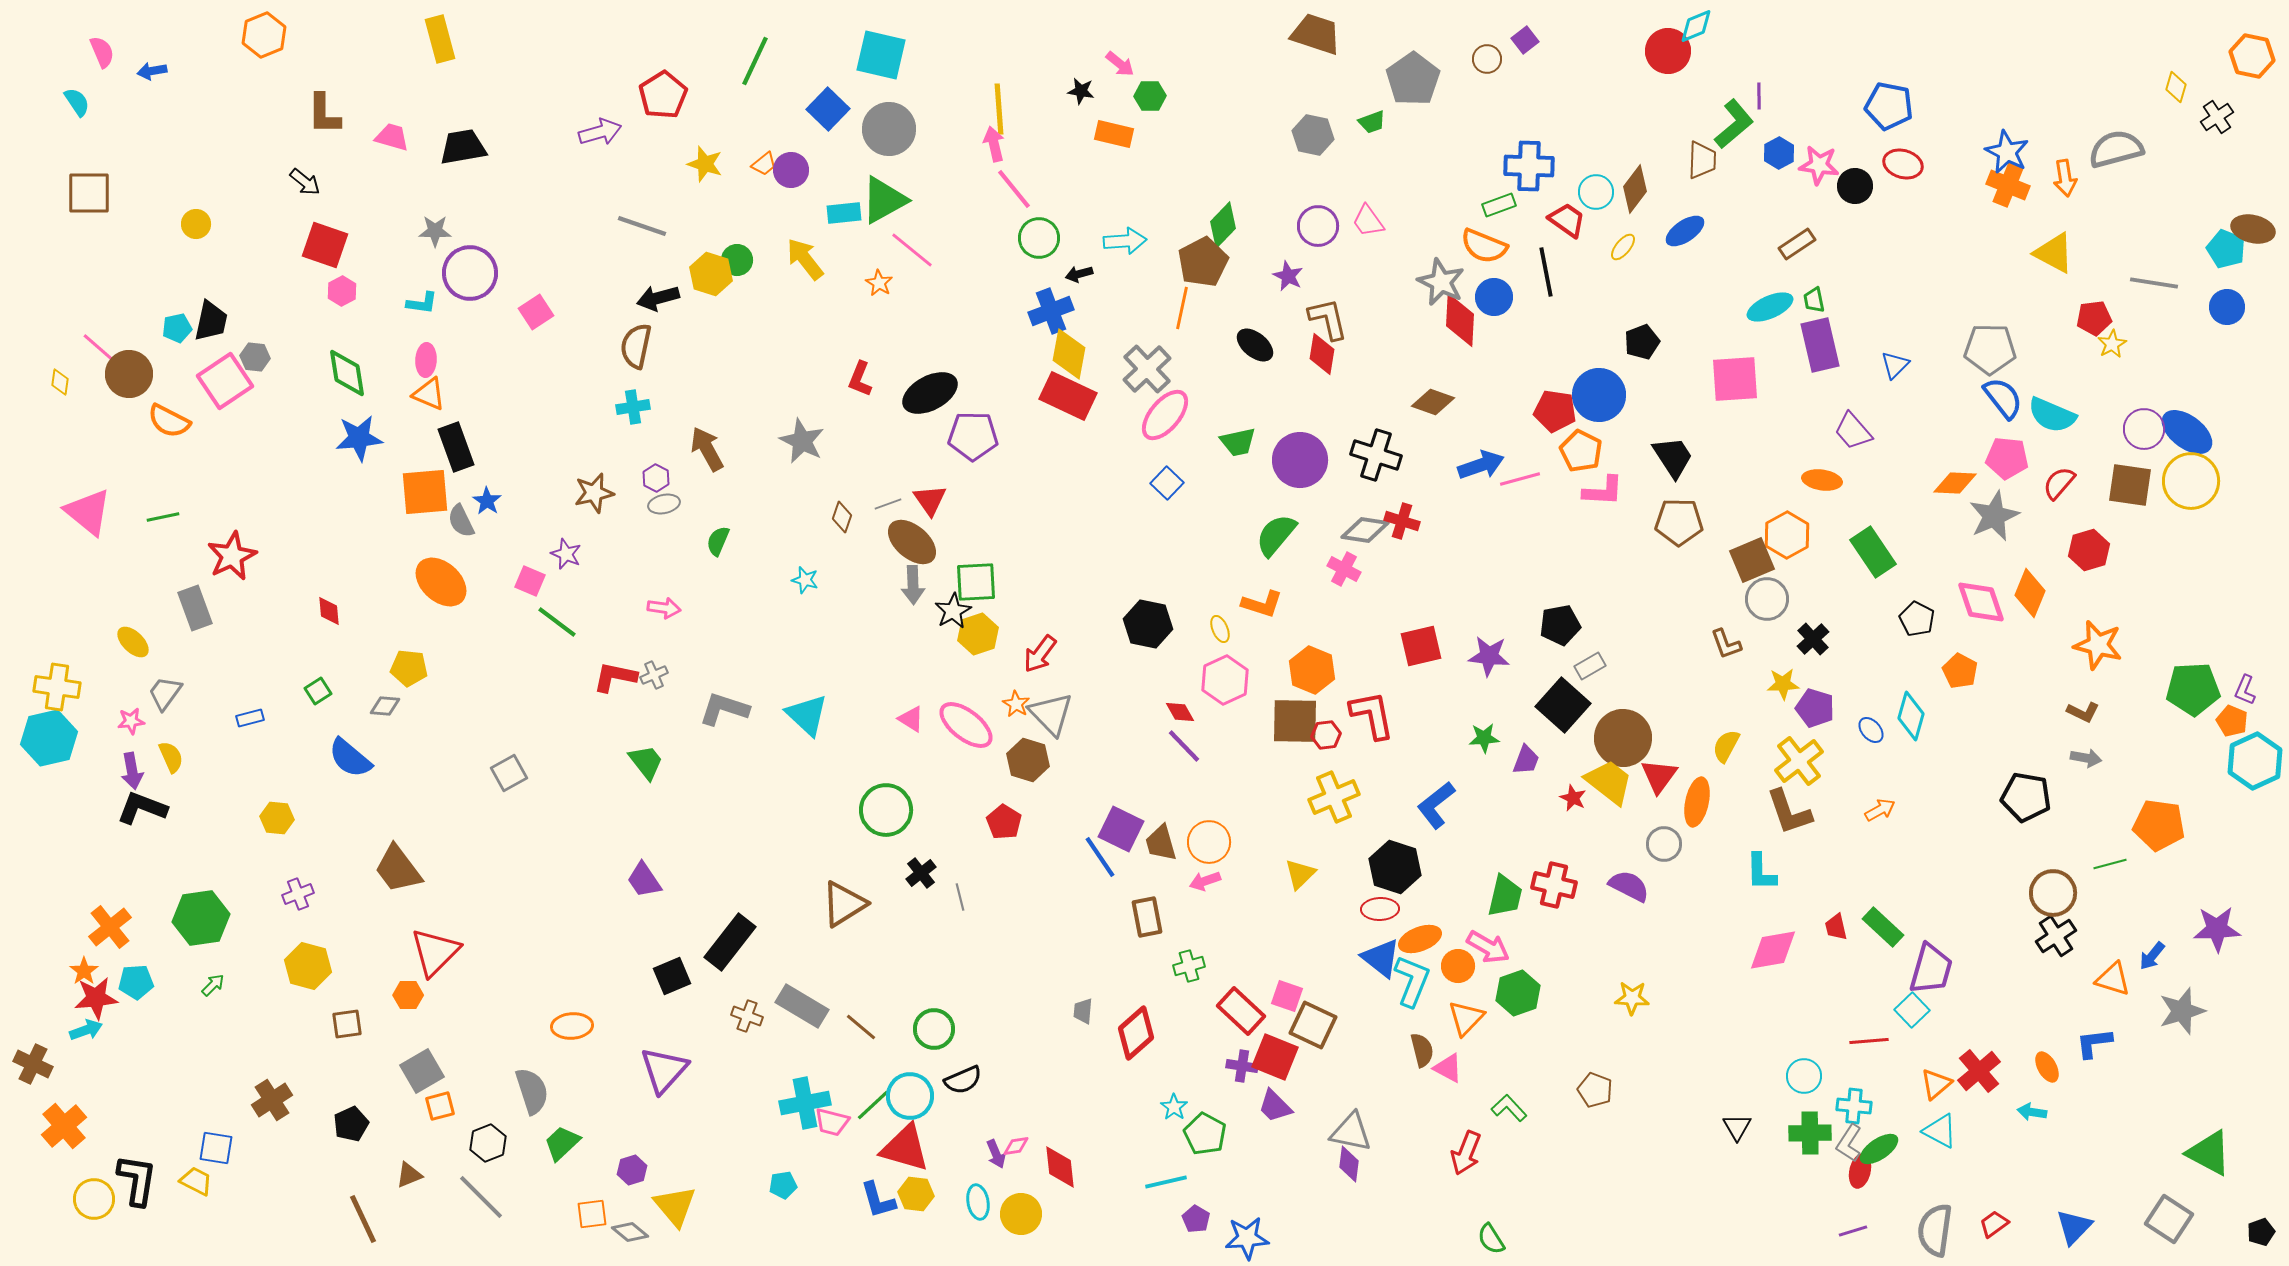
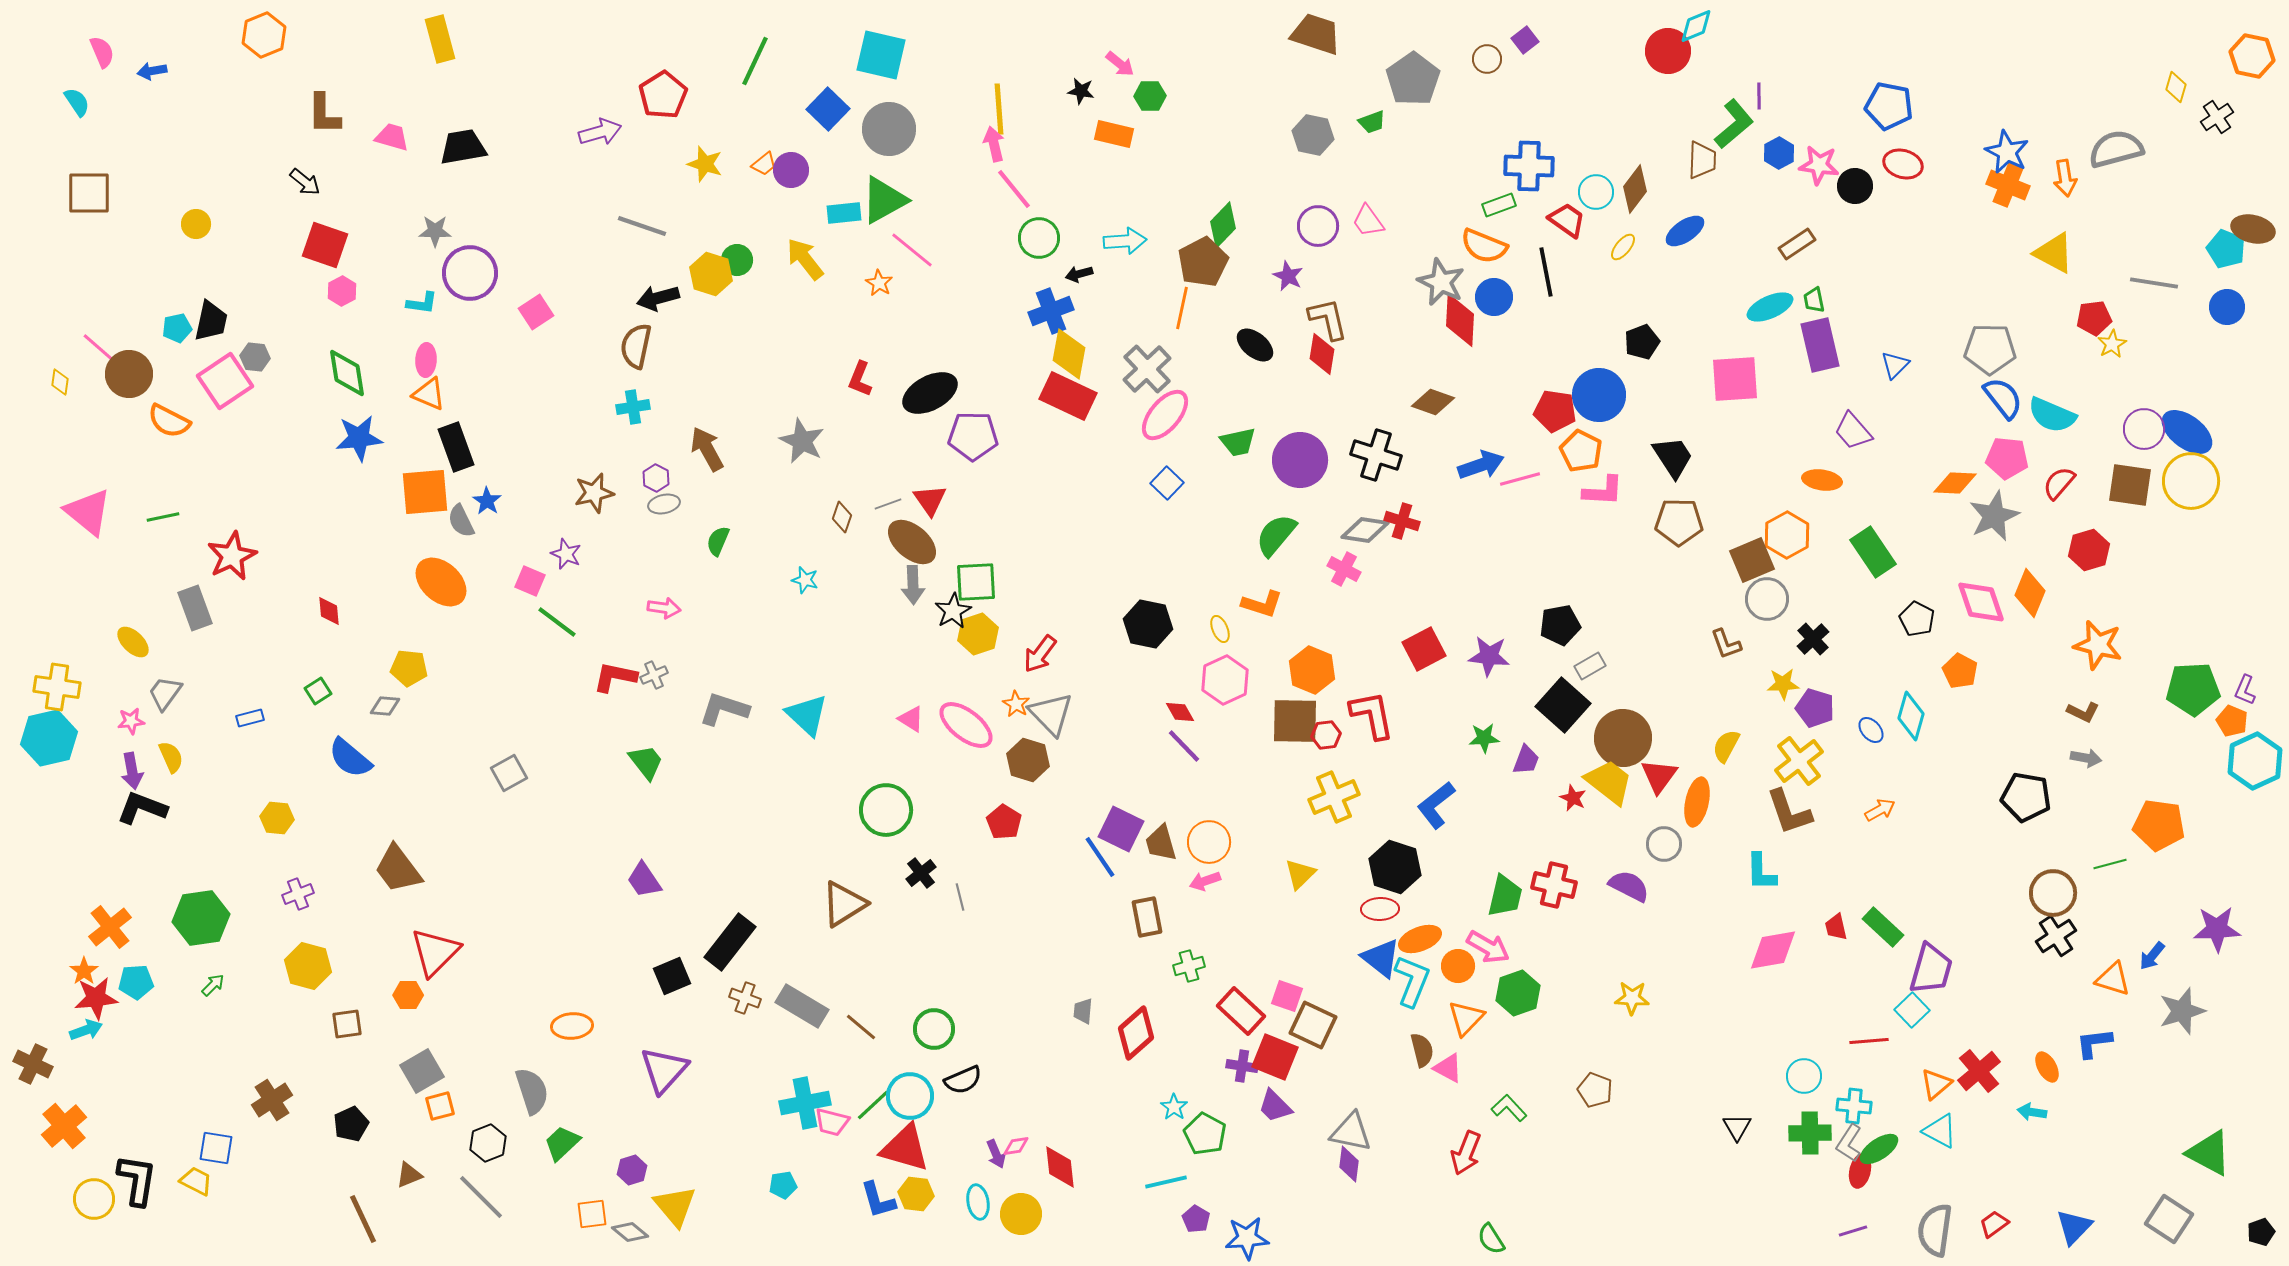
red square at (1421, 646): moved 3 px right, 3 px down; rotated 15 degrees counterclockwise
brown cross at (747, 1016): moved 2 px left, 18 px up
